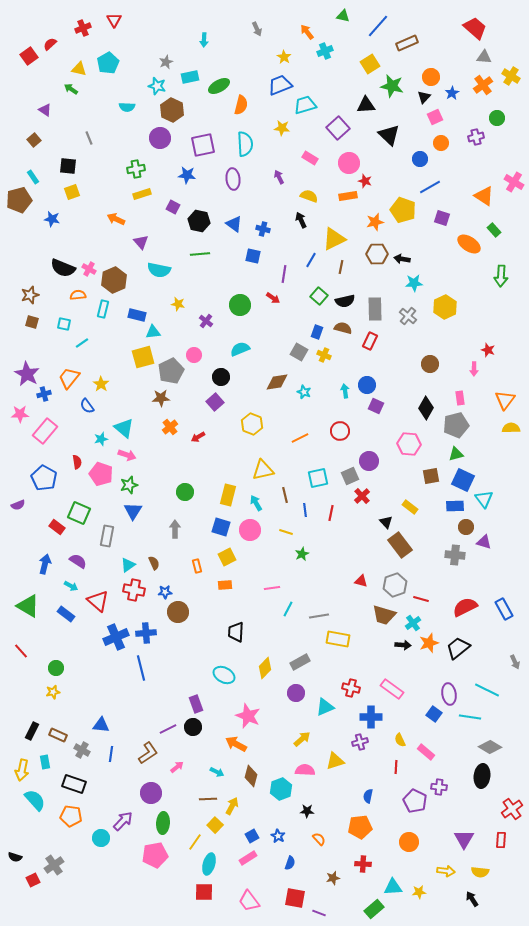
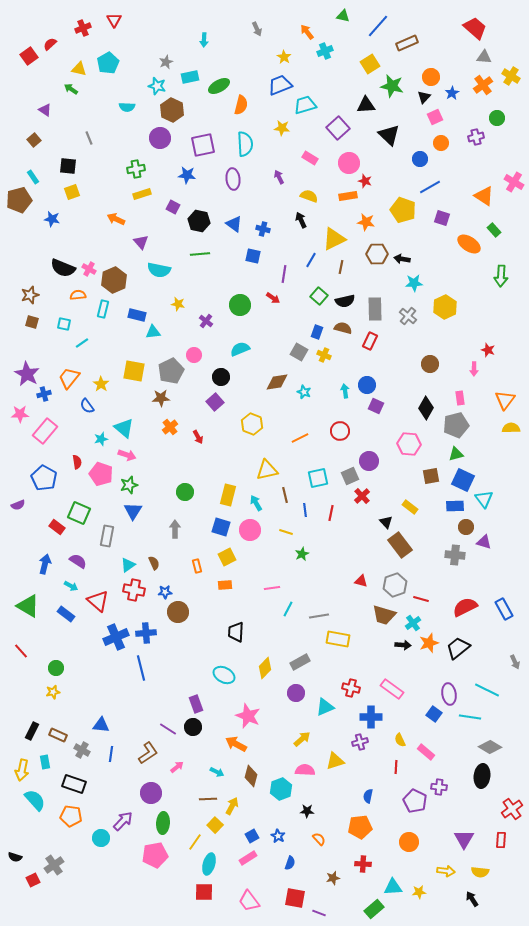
orange star at (375, 222): moved 9 px left; rotated 24 degrees clockwise
yellow square at (143, 357): moved 9 px left, 14 px down; rotated 25 degrees clockwise
red arrow at (198, 437): rotated 88 degrees counterclockwise
yellow triangle at (263, 470): moved 4 px right
purple line at (168, 729): rotated 60 degrees clockwise
